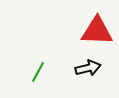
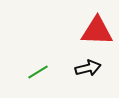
green line: rotated 30 degrees clockwise
